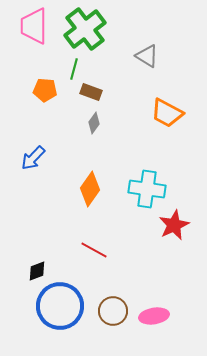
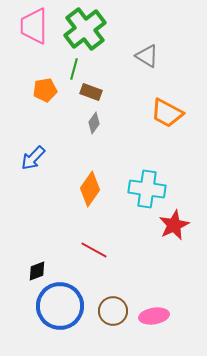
orange pentagon: rotated 15 degrees counterclockwise
